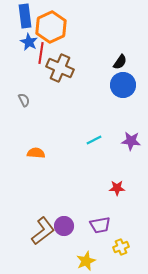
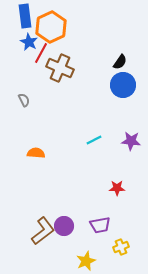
red line: rotated 20 degrees clockwise
